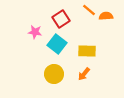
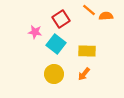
cyan square: moved 1 px left
